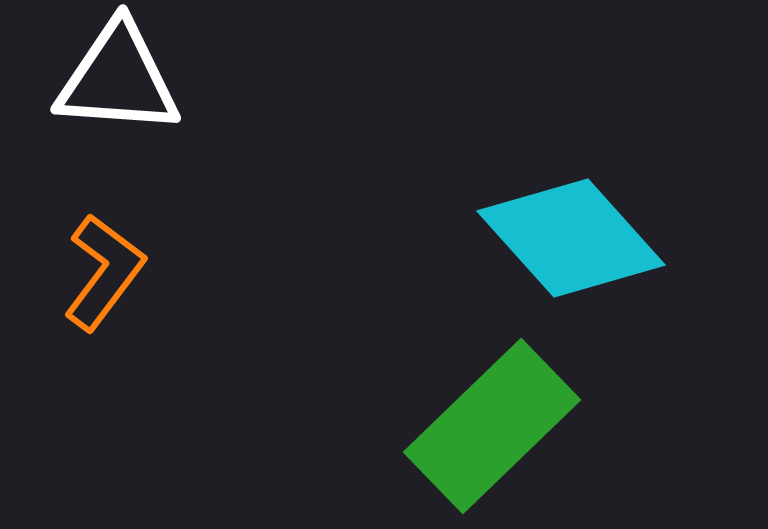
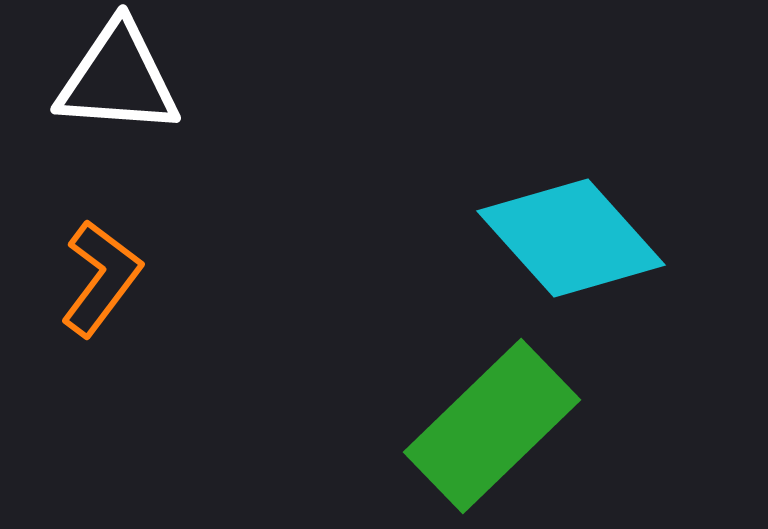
orange L-shape: moved 3 px left, 6 px down
